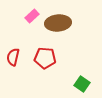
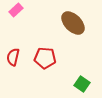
pink rectangle: moved 16 px left, 6 px up
brown ellipse: moved 15 px right; rotated 50 degrees clockwise
